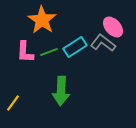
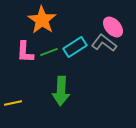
gray L-shape: moved 1 px right
yellow line: rotated 42 degrees clockwise
